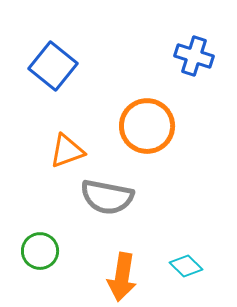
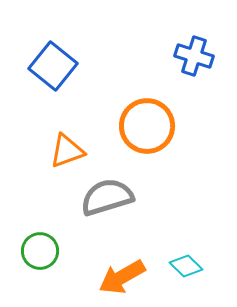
gray semicircle: rotated 152 degrees clockwise
orange arrow: rotated 51 degrees clockwise
